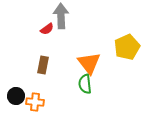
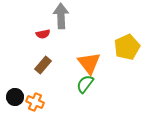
red semicircle: moved 4 px left, 5 px down; rotated 24 degrees clockwise
brown rectangle: rotated 30 degrees clockwise
green semicircle: rotated 42 degrees clockwise
black circle: moved 1 px left, 1 px down
orange cross: rotated 18 degrees clockwise
